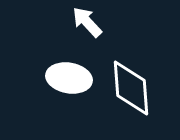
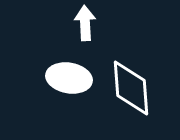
white arrow: moved 2 px left, 1 px down; rotated 40 degrees clockwise
